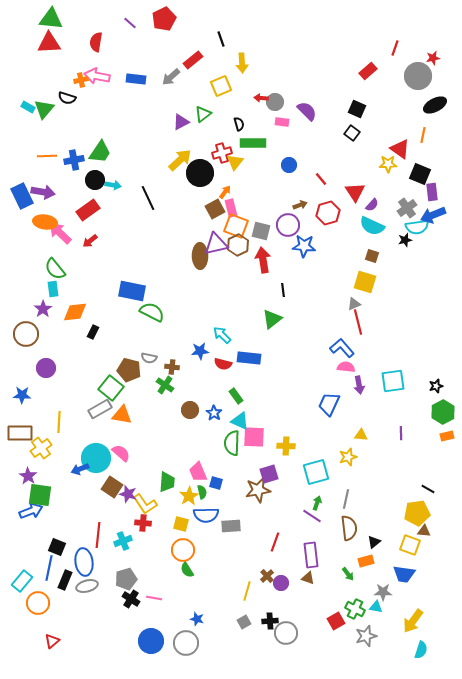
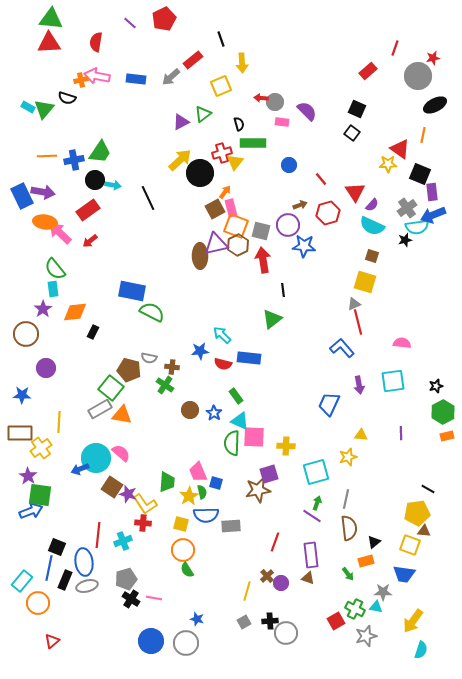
pink semicircle at (346, 367): moved 56 px right, 24 px up
